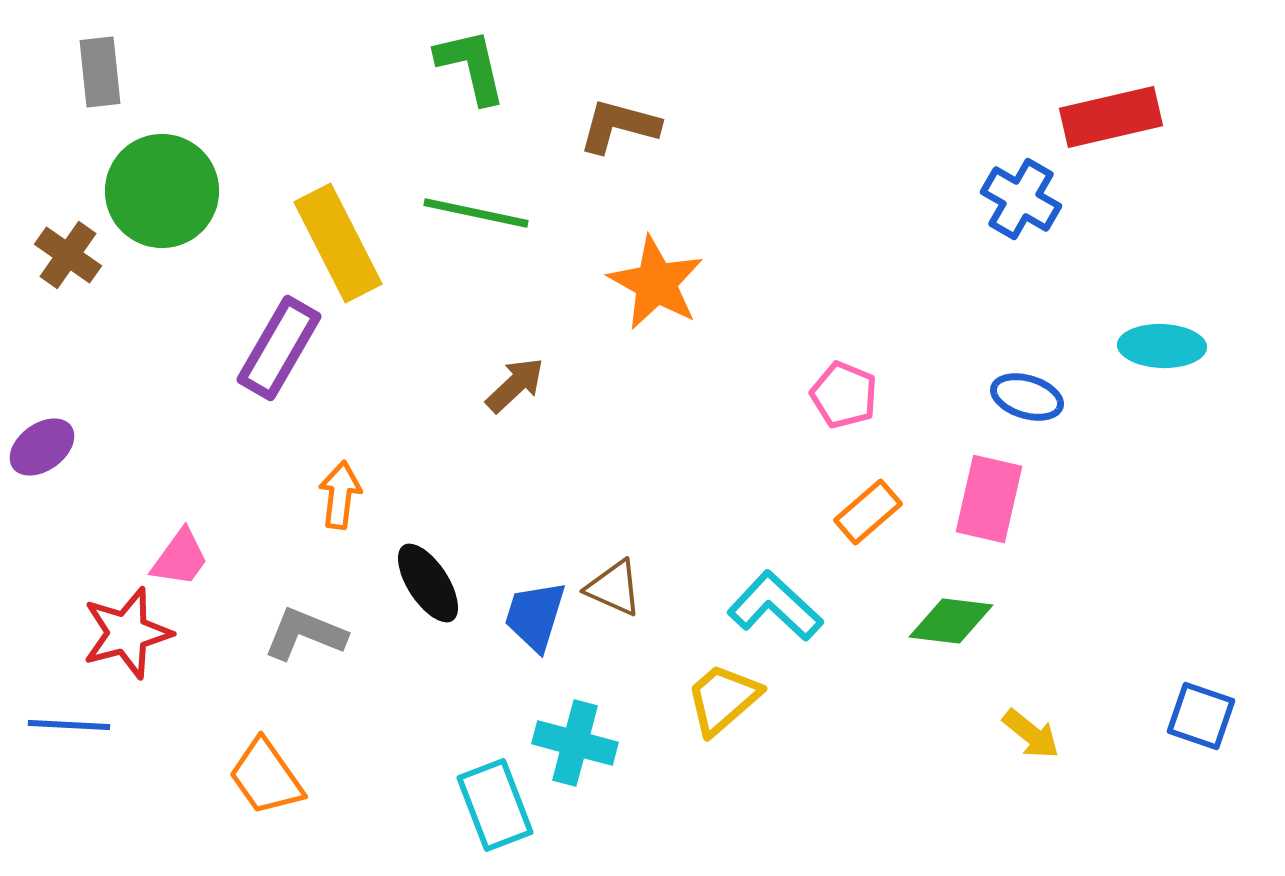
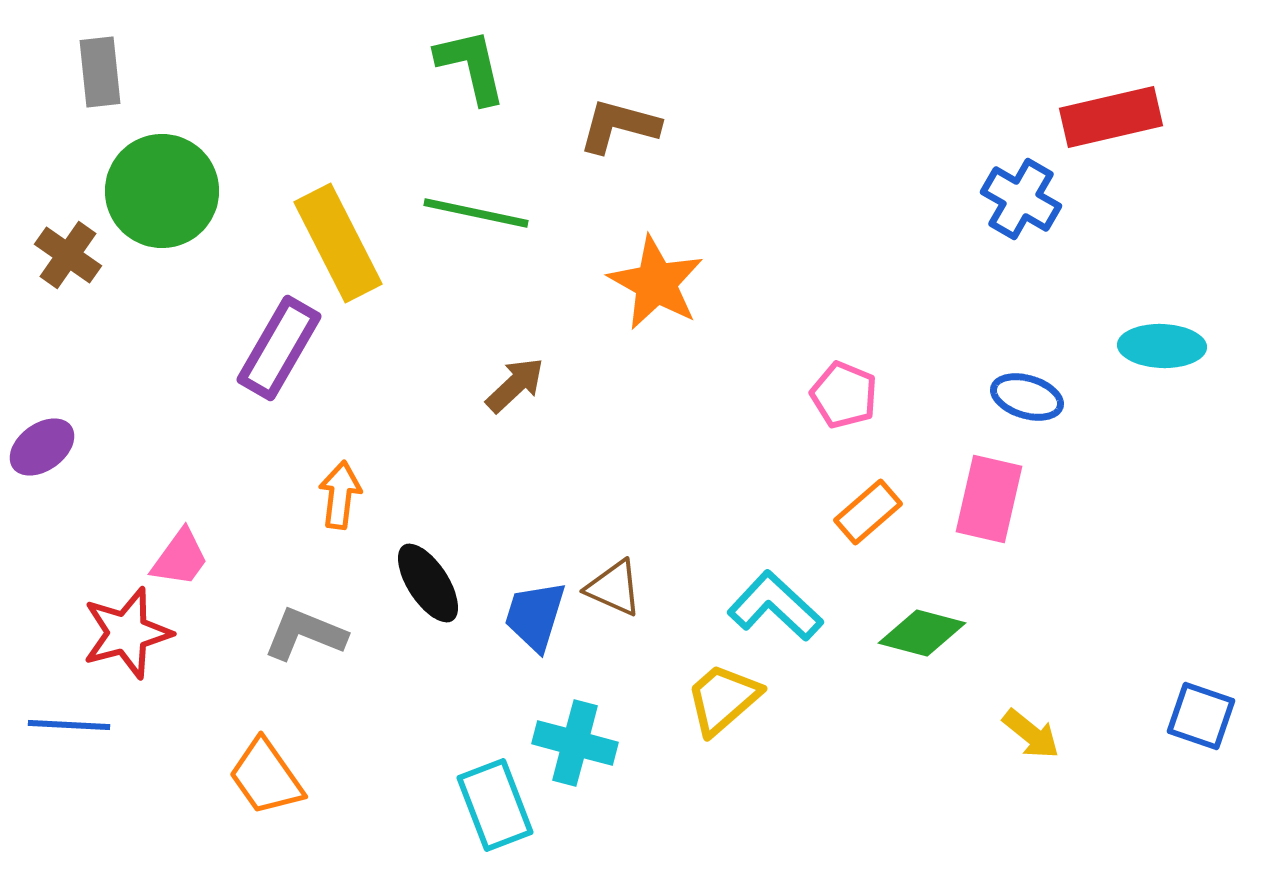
green diamond: moved 29 px left, 12 px down; rotated 8 degrees clockwise
